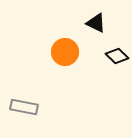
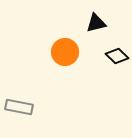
black triangle: rotated 40 degrees counterclockwise
gray rectangle: moved 5 px left
